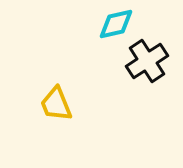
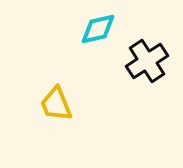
cyan diamond: moved 18 px left, 5 px down
